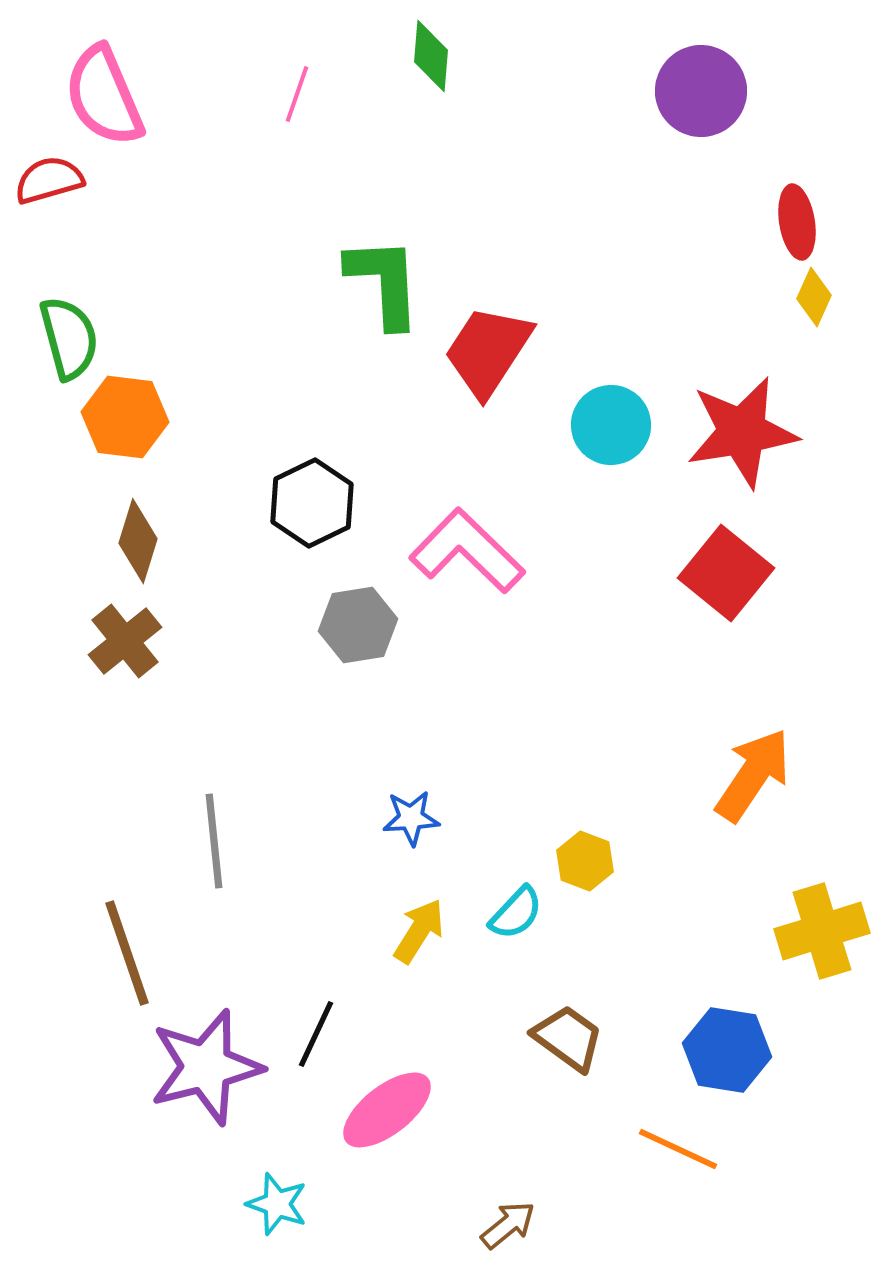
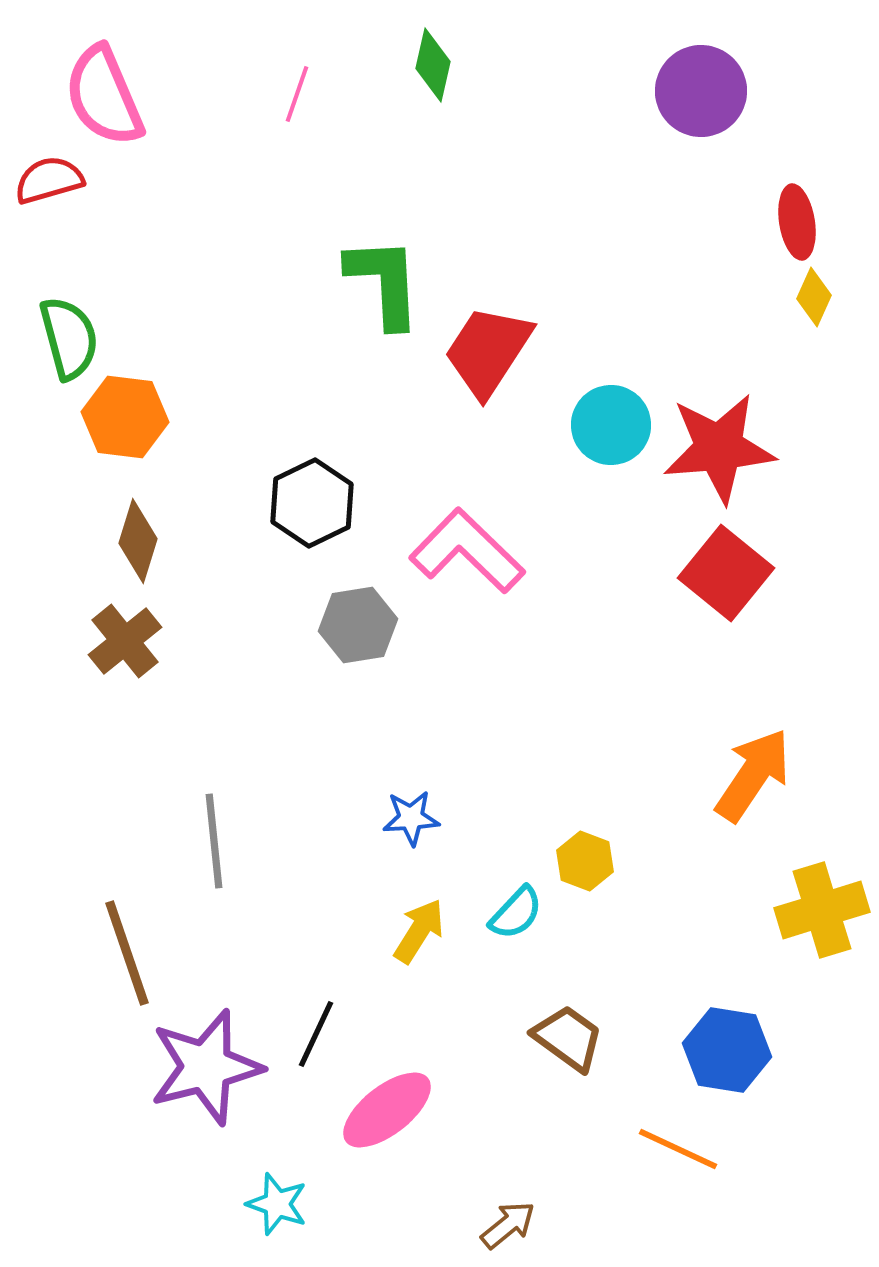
green diamond: moved 2 px right, 9 px down; rotated 8 degrees clockwise
red star: moved 23 px left, 16 px down; rotated 4 degrees clockwise
yellow cross: moved 21 px up
